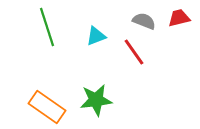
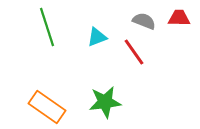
red trapezoid: rotated 15 degrees clockwise
cyan triangle: moved 1 px right, 1 px down
green star: moved 9 px right, 2 px down
